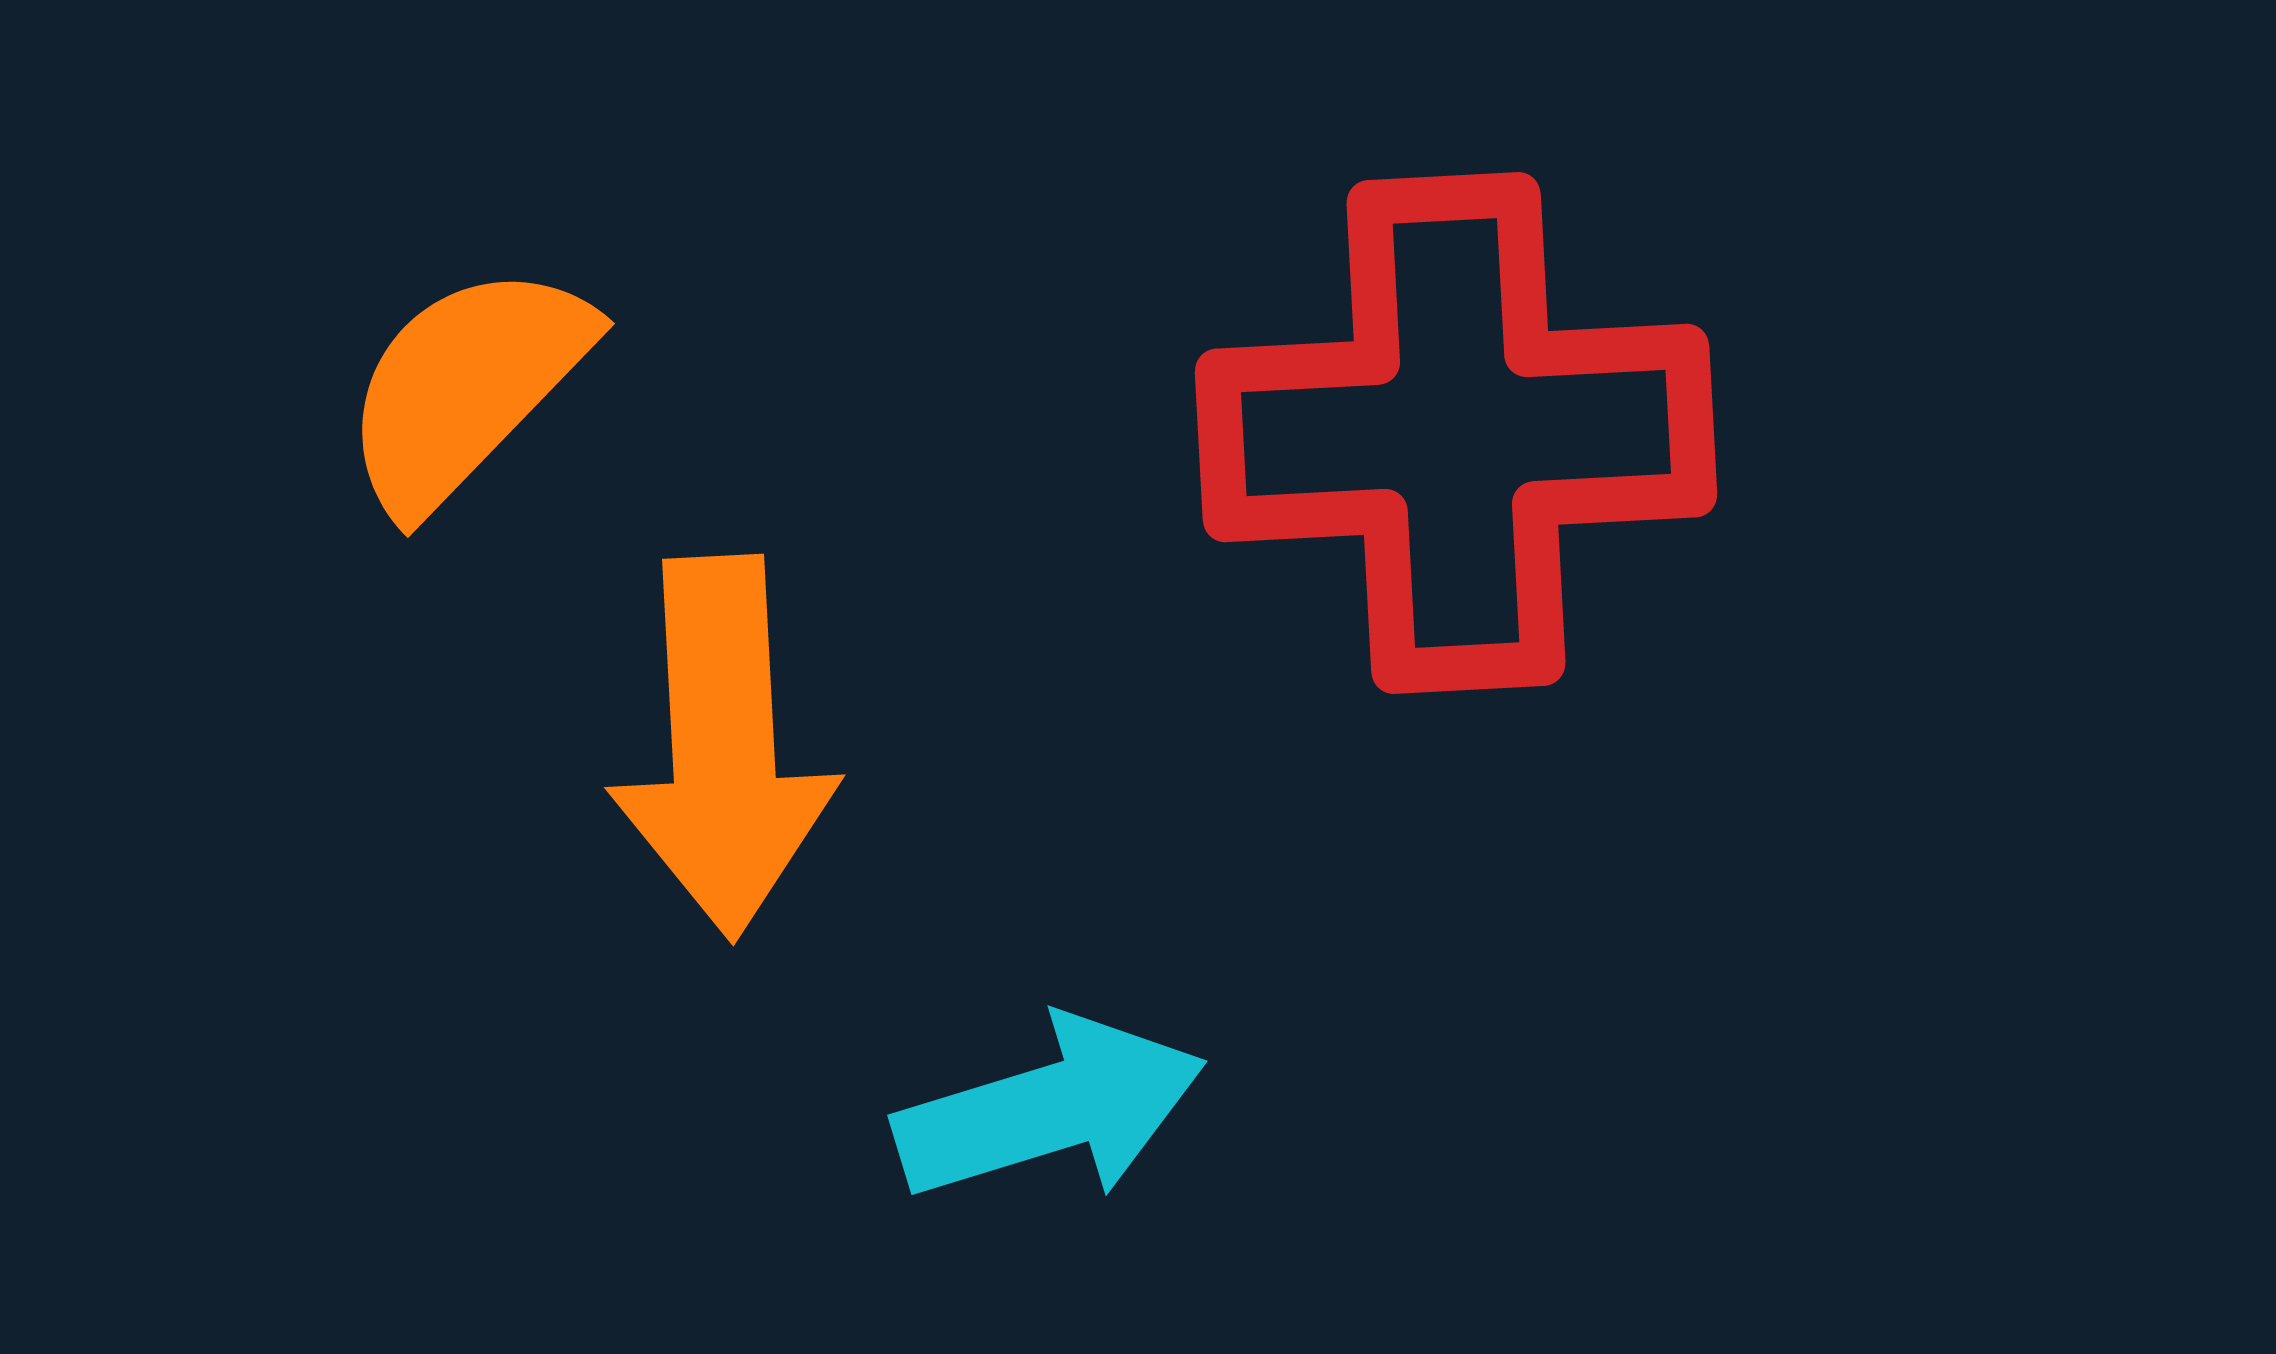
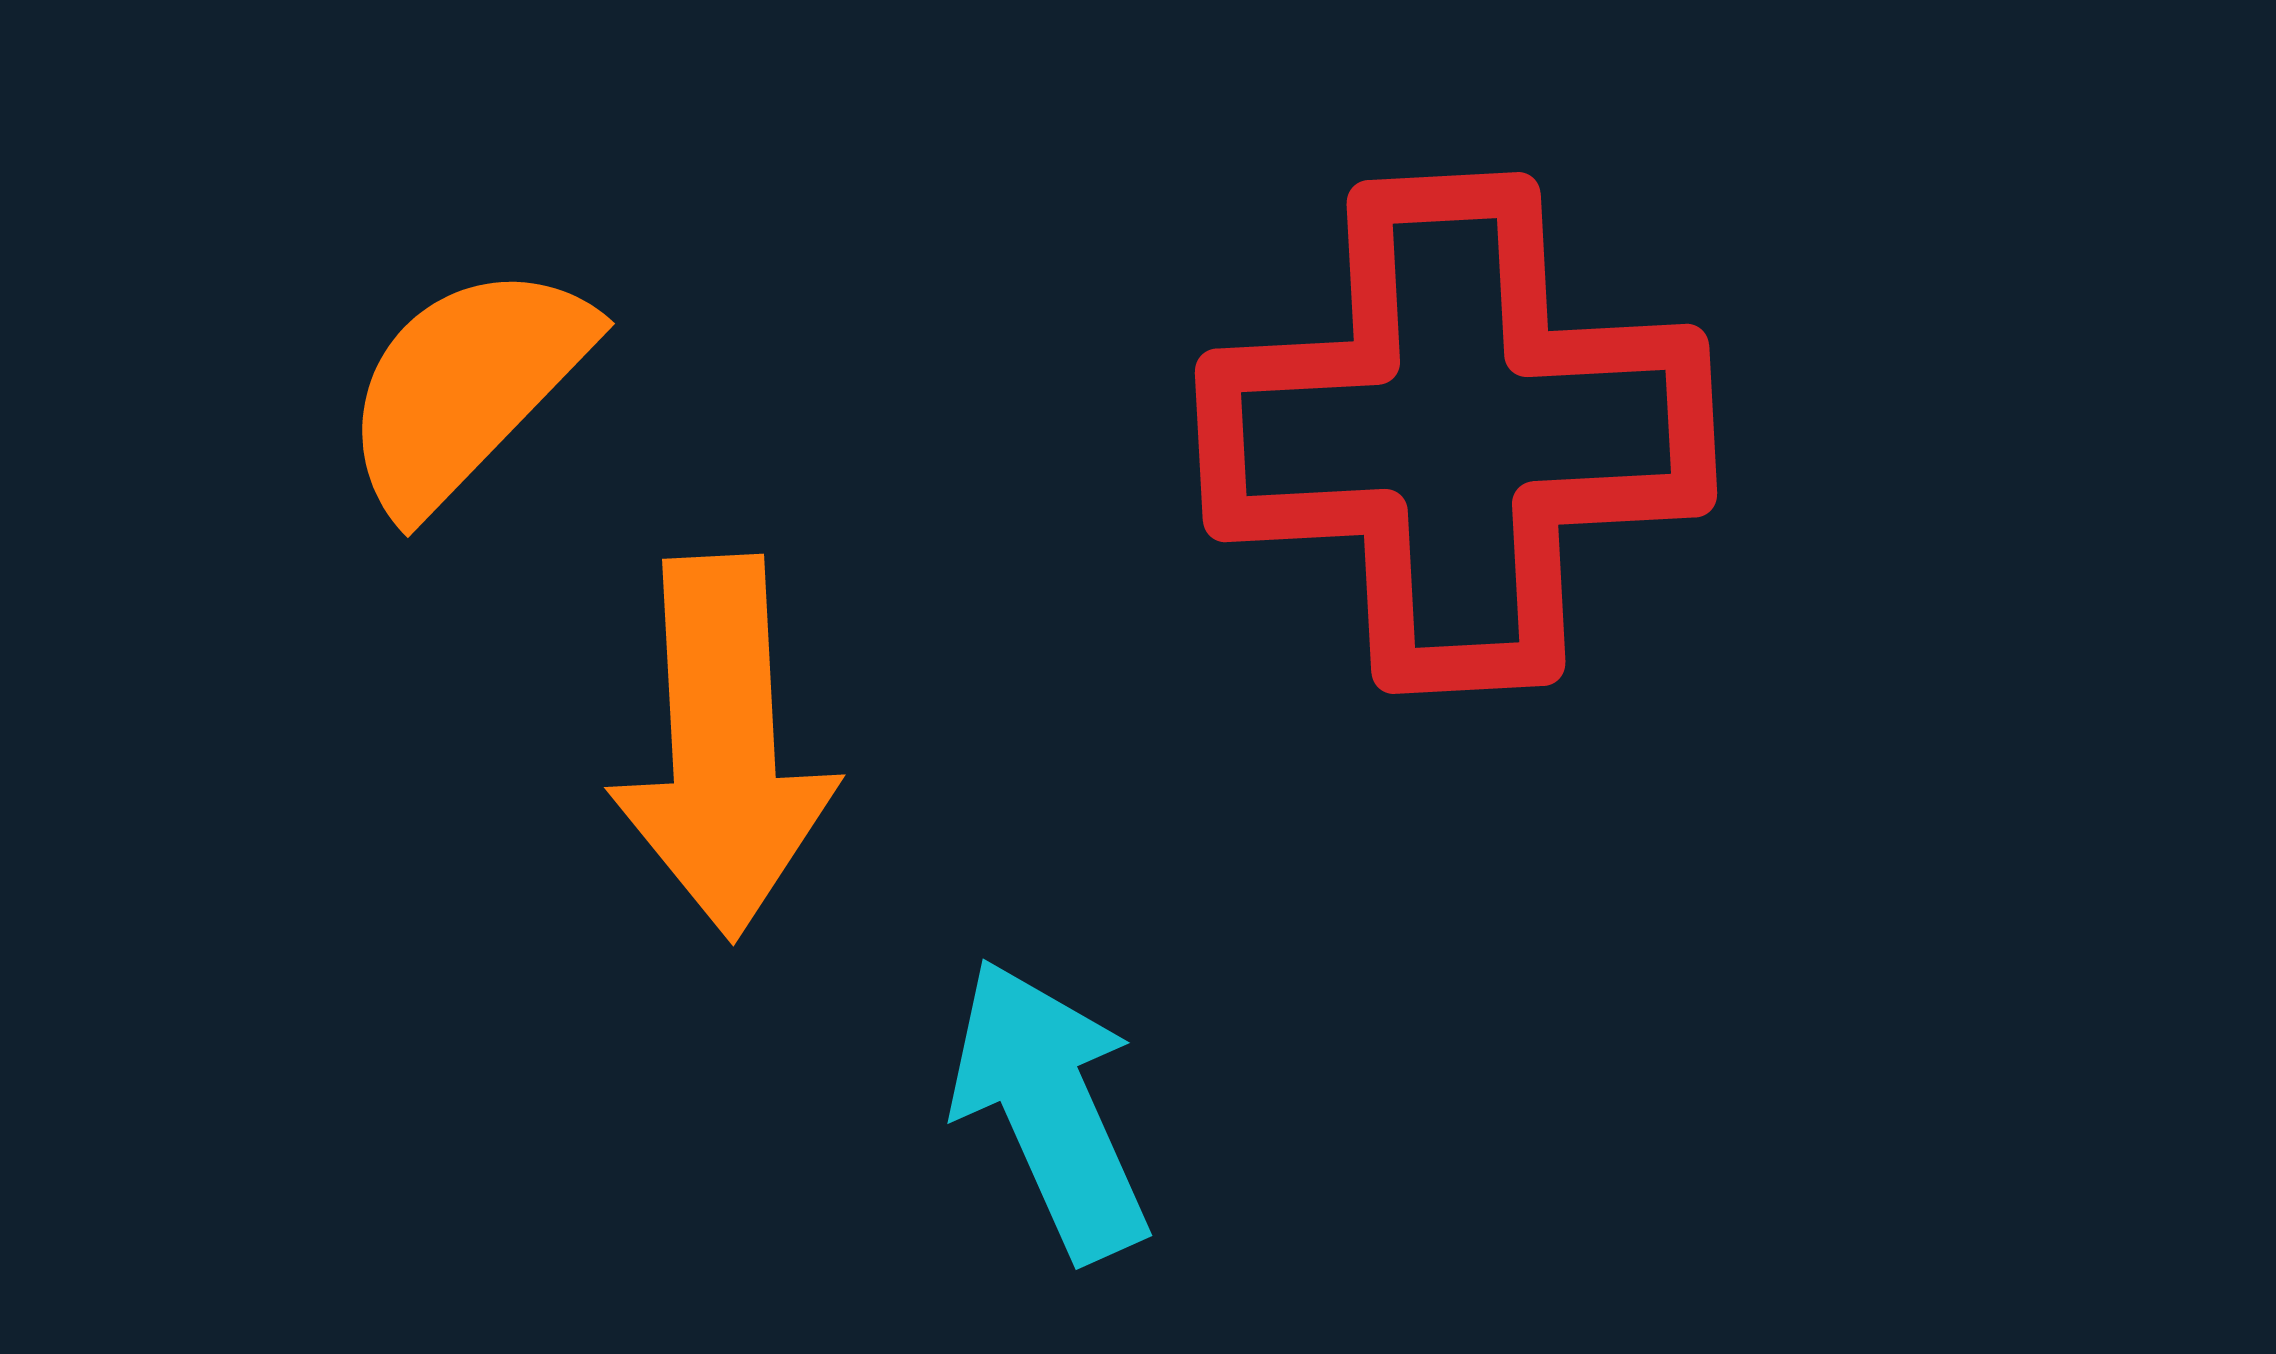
cyan arrow: rotated 97 degrees counterclockwise
